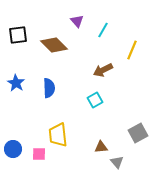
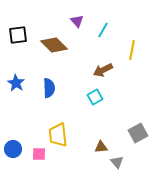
yellow line: rotated 12 degrees counterclockwise
cyan square: moved 3 px up
